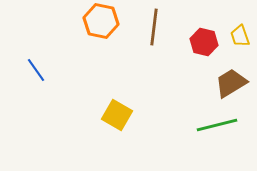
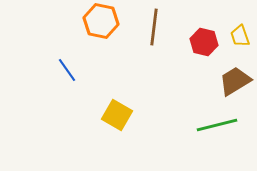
blue line: moved 31 px right
brown trapezoid: moved 4 px right, 2 px up
